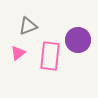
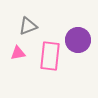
pink triangle: rotated 28 degrees clockwise
